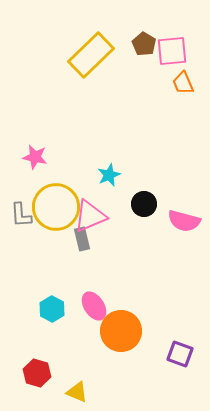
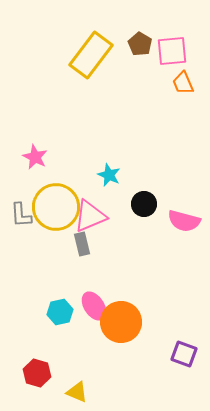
brown pentagon: moved 4 px left
yellow rectangle: rotated 9 degrees counterclockwise
pink star: rotated 15 degrees clockwise
cyan star: rotated 25 degrees counterclockwise
gray rectangle: moved 5 px down
cyan hexagon: moved 8 px right, 3 px down; rotated 20 degrees clockwise
orange circle: moved 9 px up
purple square: moved 4 px right
